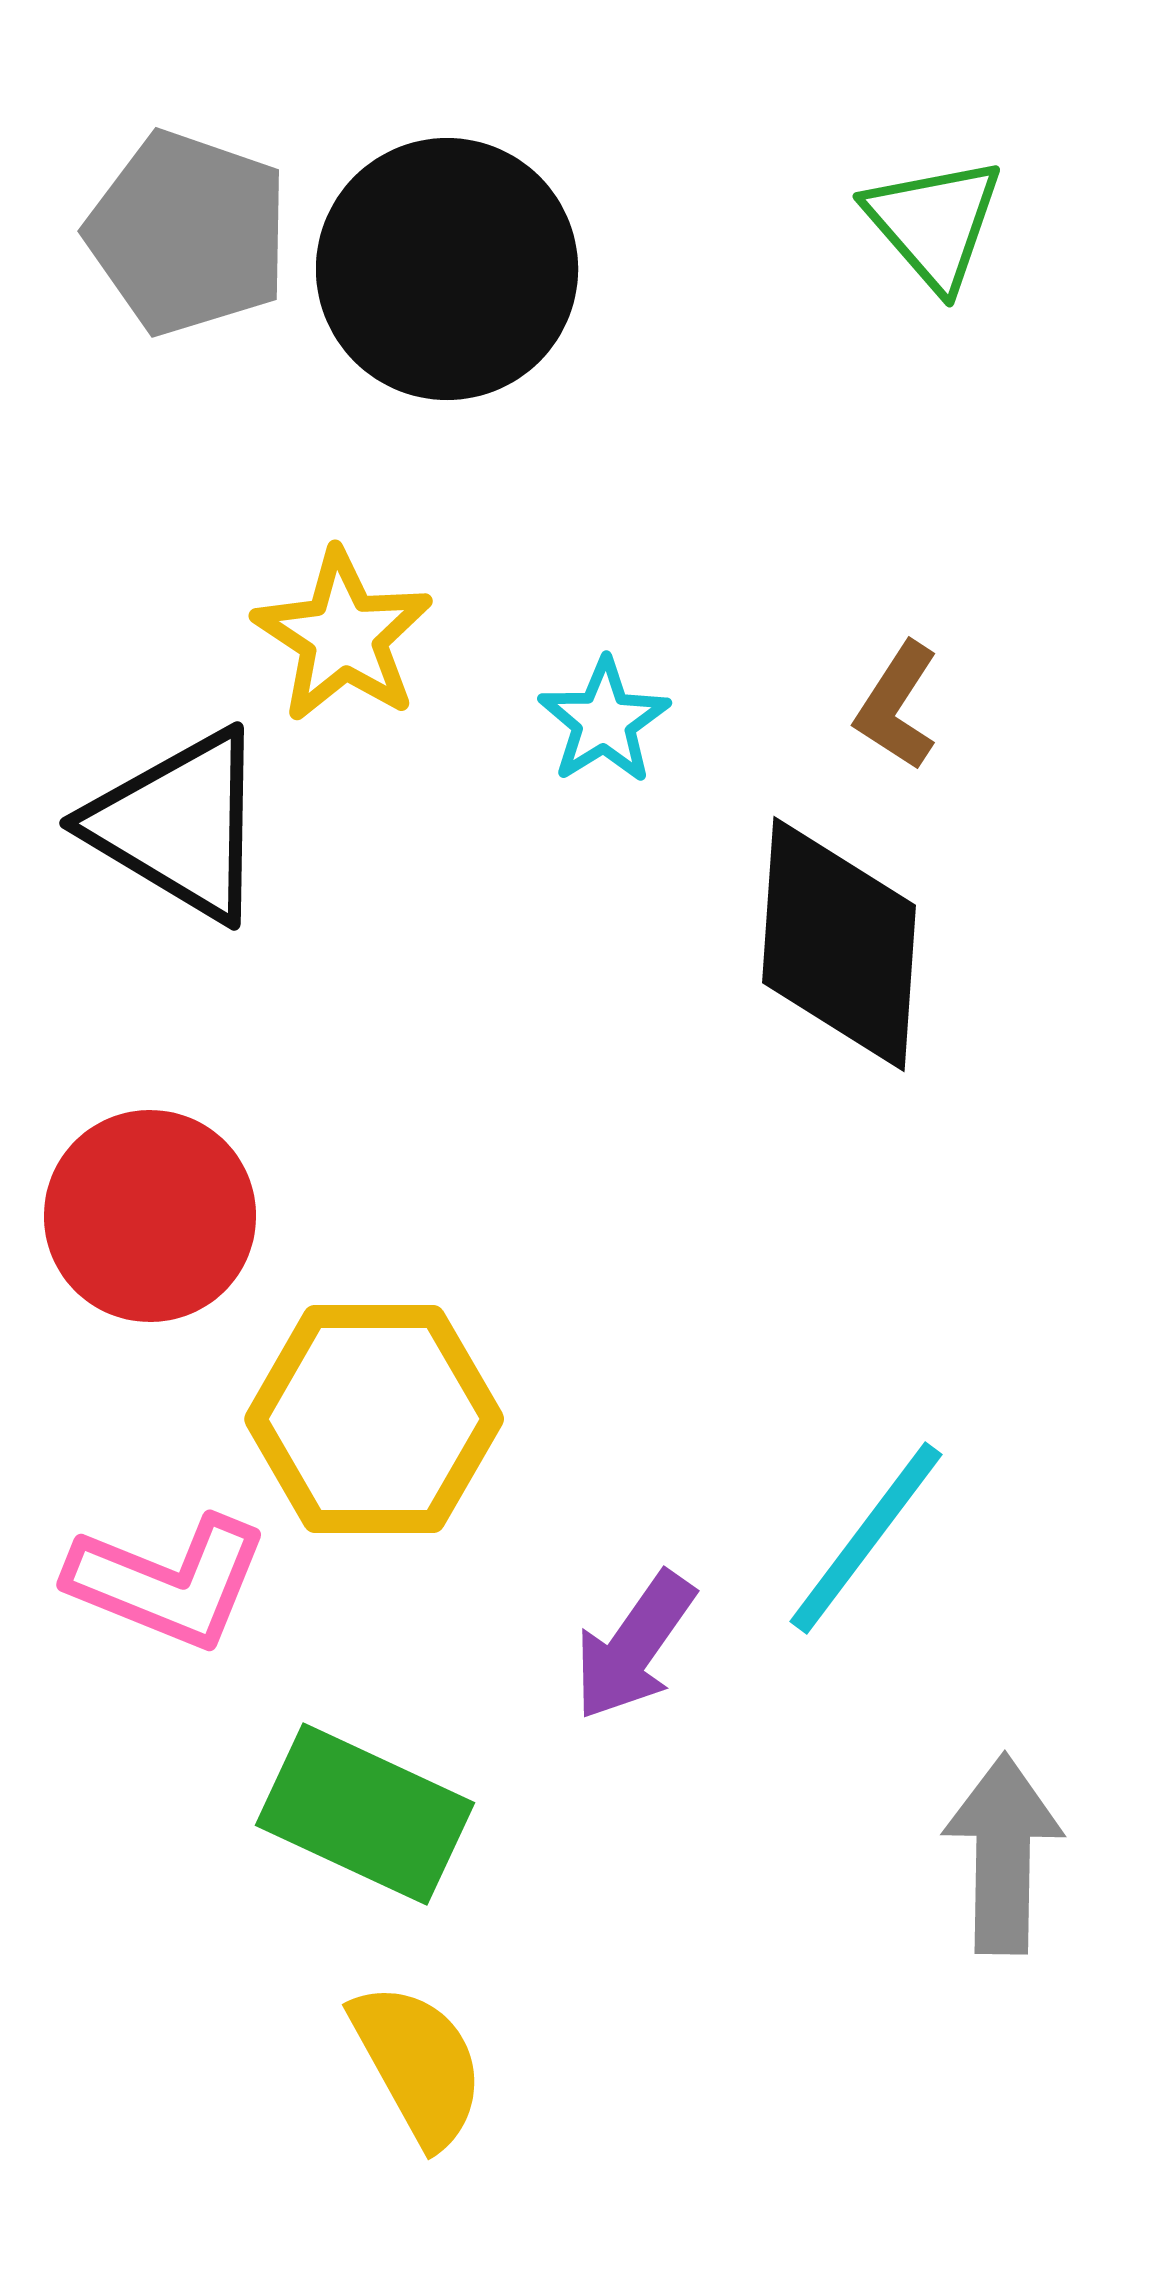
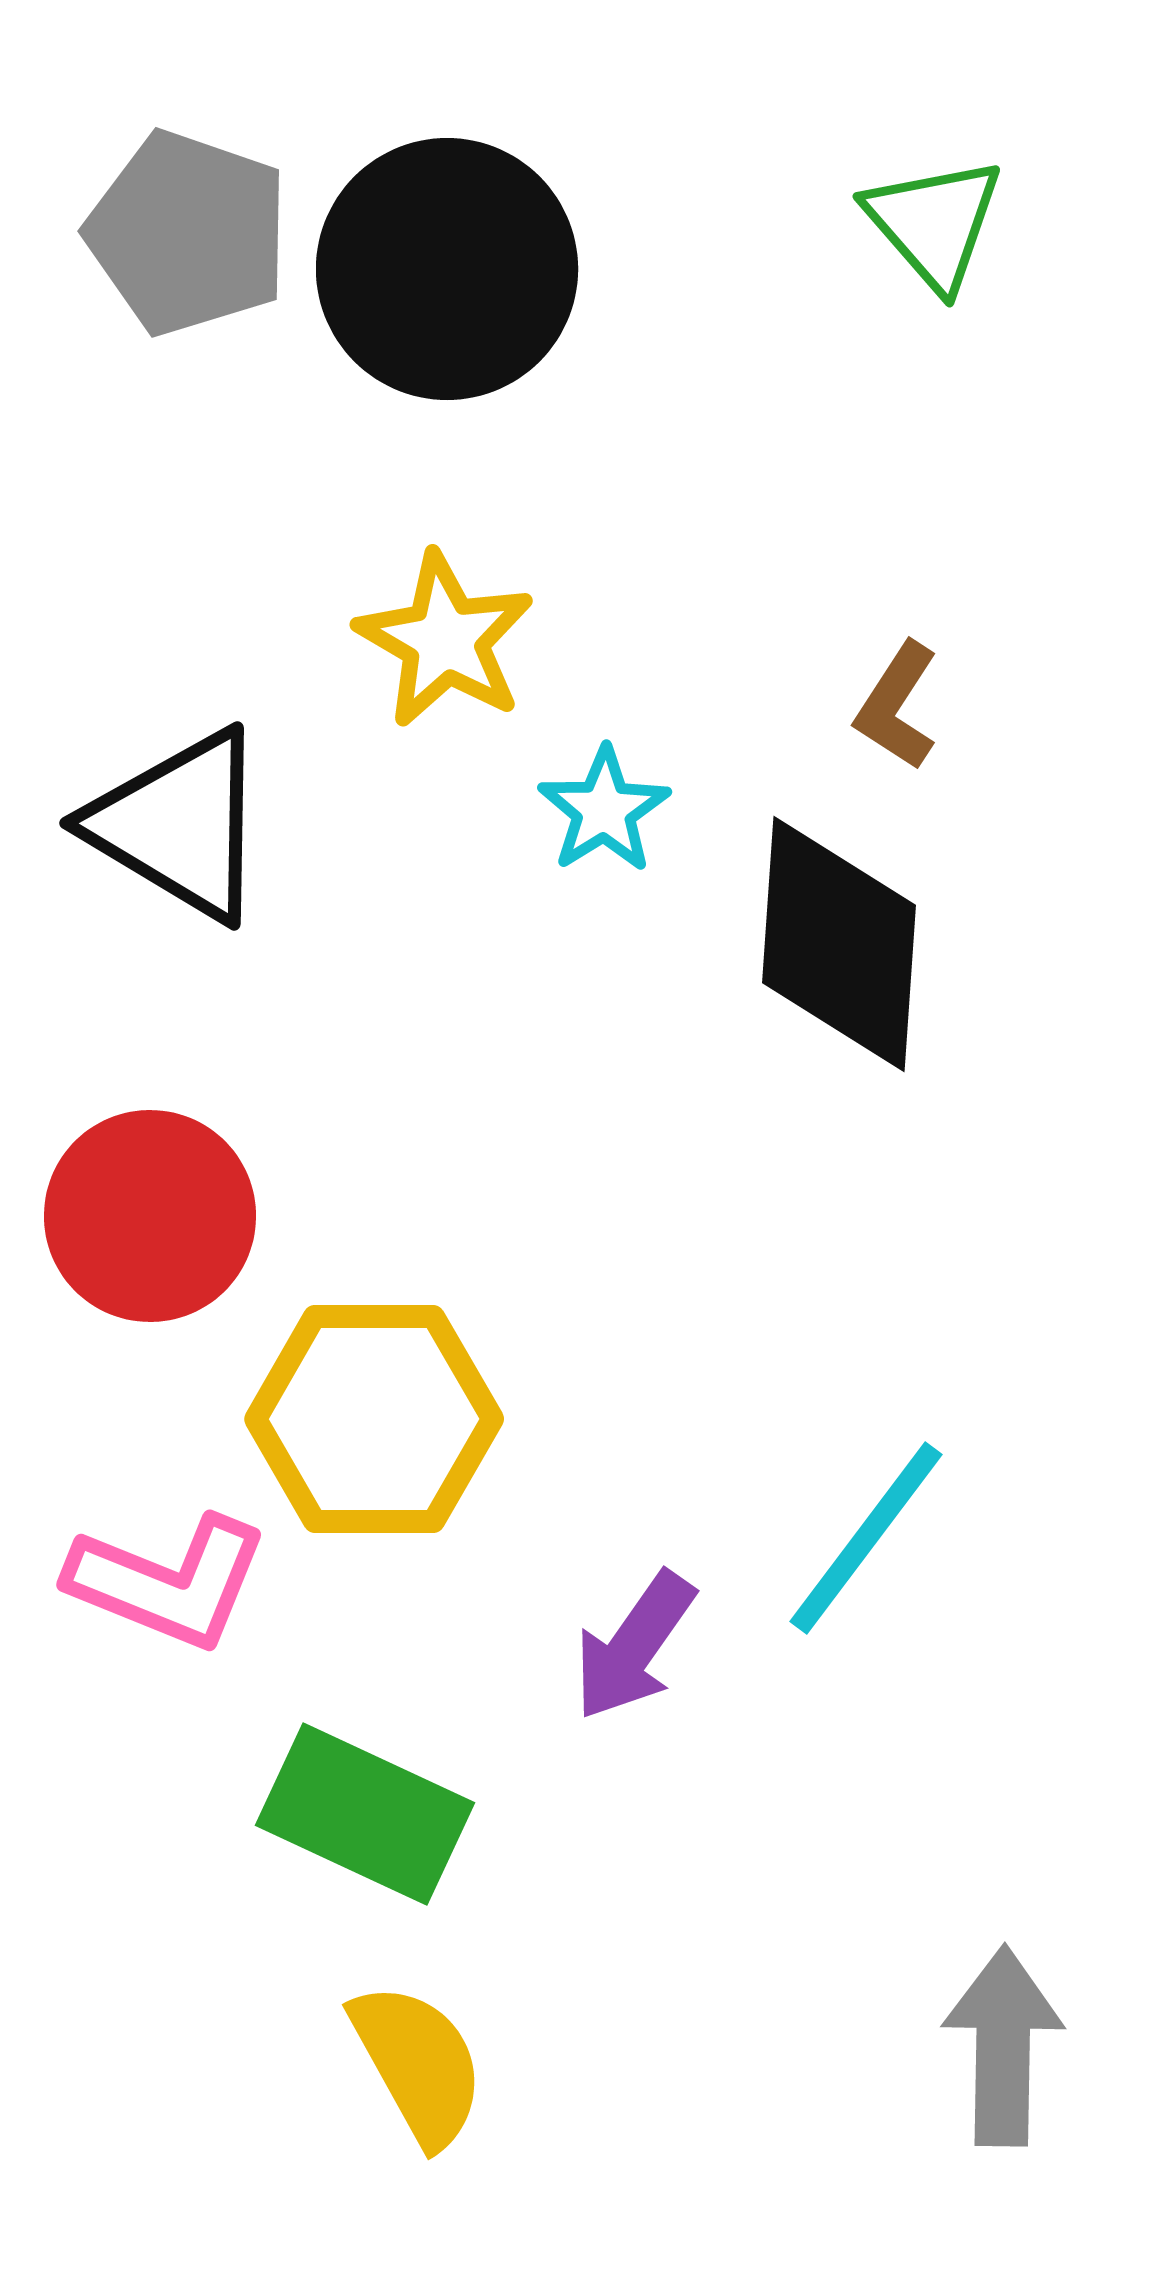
yellow star: moved 102 px right, 4 px down; rotated 3 degrees counterclockwise
cyan star: moved 89 px down
gray arrow: moved 192 px down
